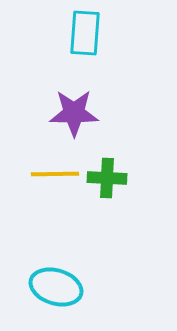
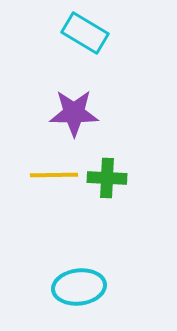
cyan rectangle: rotated 63 degrees counterclockwise
yellow line: moved 1 px left, 1 px down
cyan ellipse: moved 23 px right; rotated 24 degrees counterclockwise
